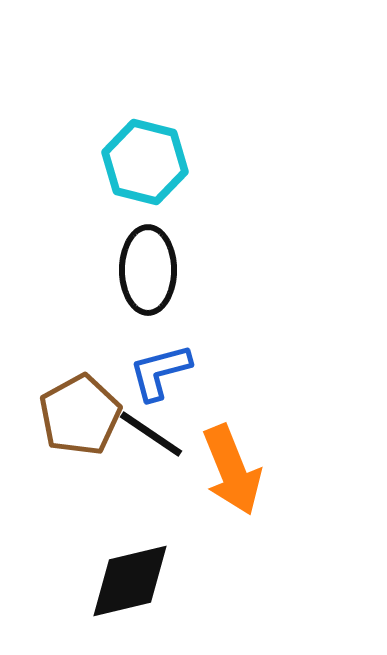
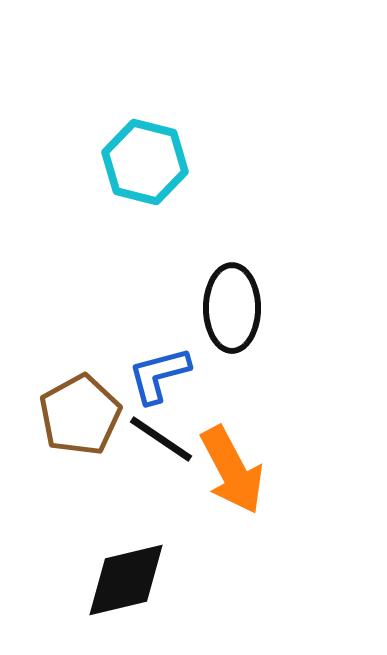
black ellipse: moved 84 px right, 38 px down
blue L-shape: moved 1 px left, 3 px down
black line: moved 10 px right, 5 px down
orange arrow: rotated 6 degrees counterclockwise
black diamond: moved 4 px left, 1 px up
